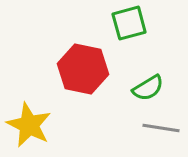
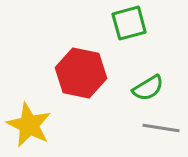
red hexagon: moved 2 px left, 4 px down
